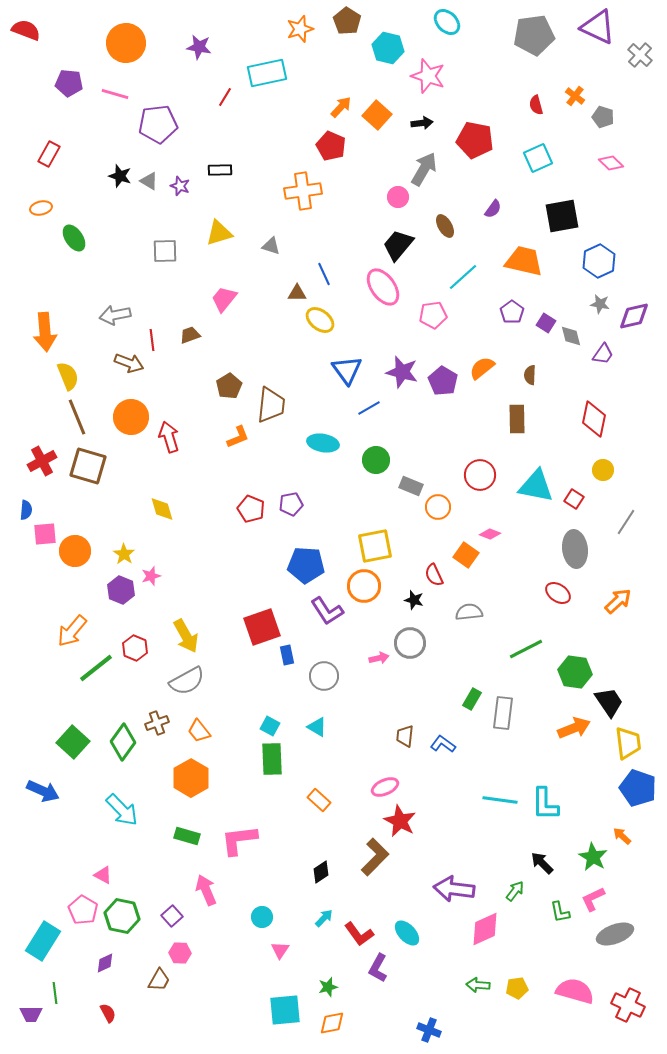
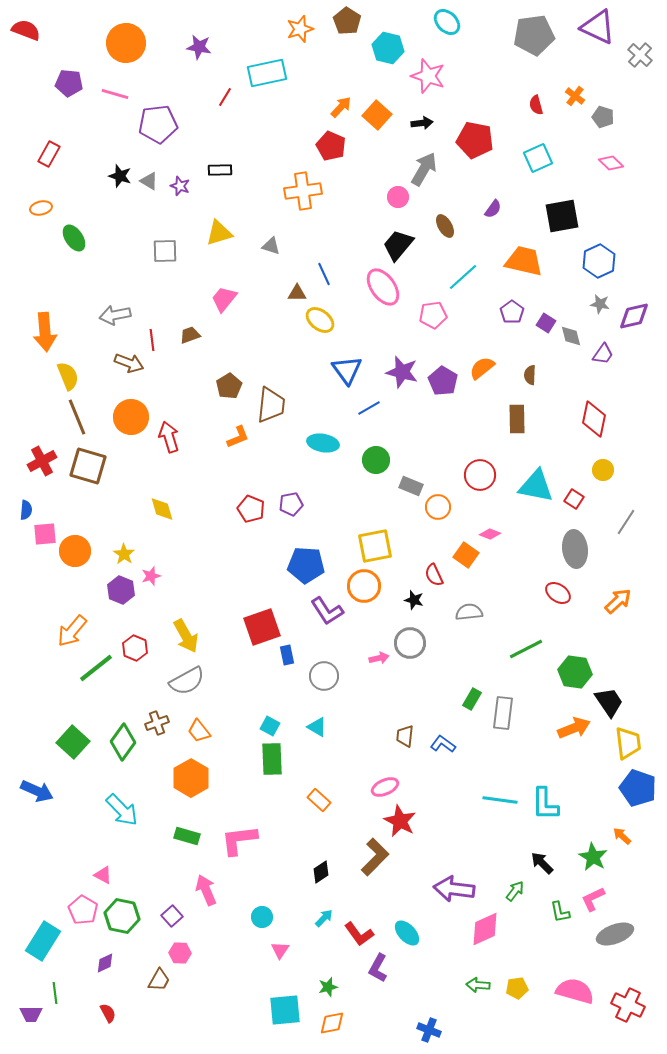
blue arrow at (43, 791): moved 6 px left
